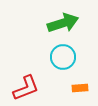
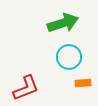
cyan circle: moved 6 px right
orange rectangle: moved 3 px right, 5 px up
